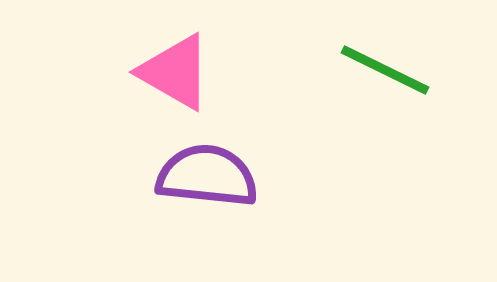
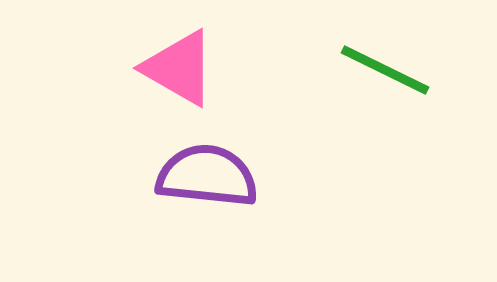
pink triangle: moved 4 px right, 4 px up
